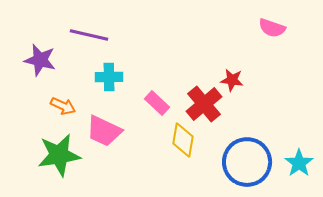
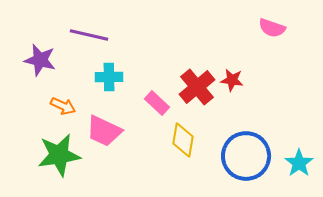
red cross: moved 7 px left, 17 px up
blue circle: moved 1 px left, 6 px up
